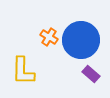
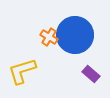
blue circle: moved 6 px left, 5 px up
yellow L-shape: moved 1 px left; rotated 72 degrees clockwise
